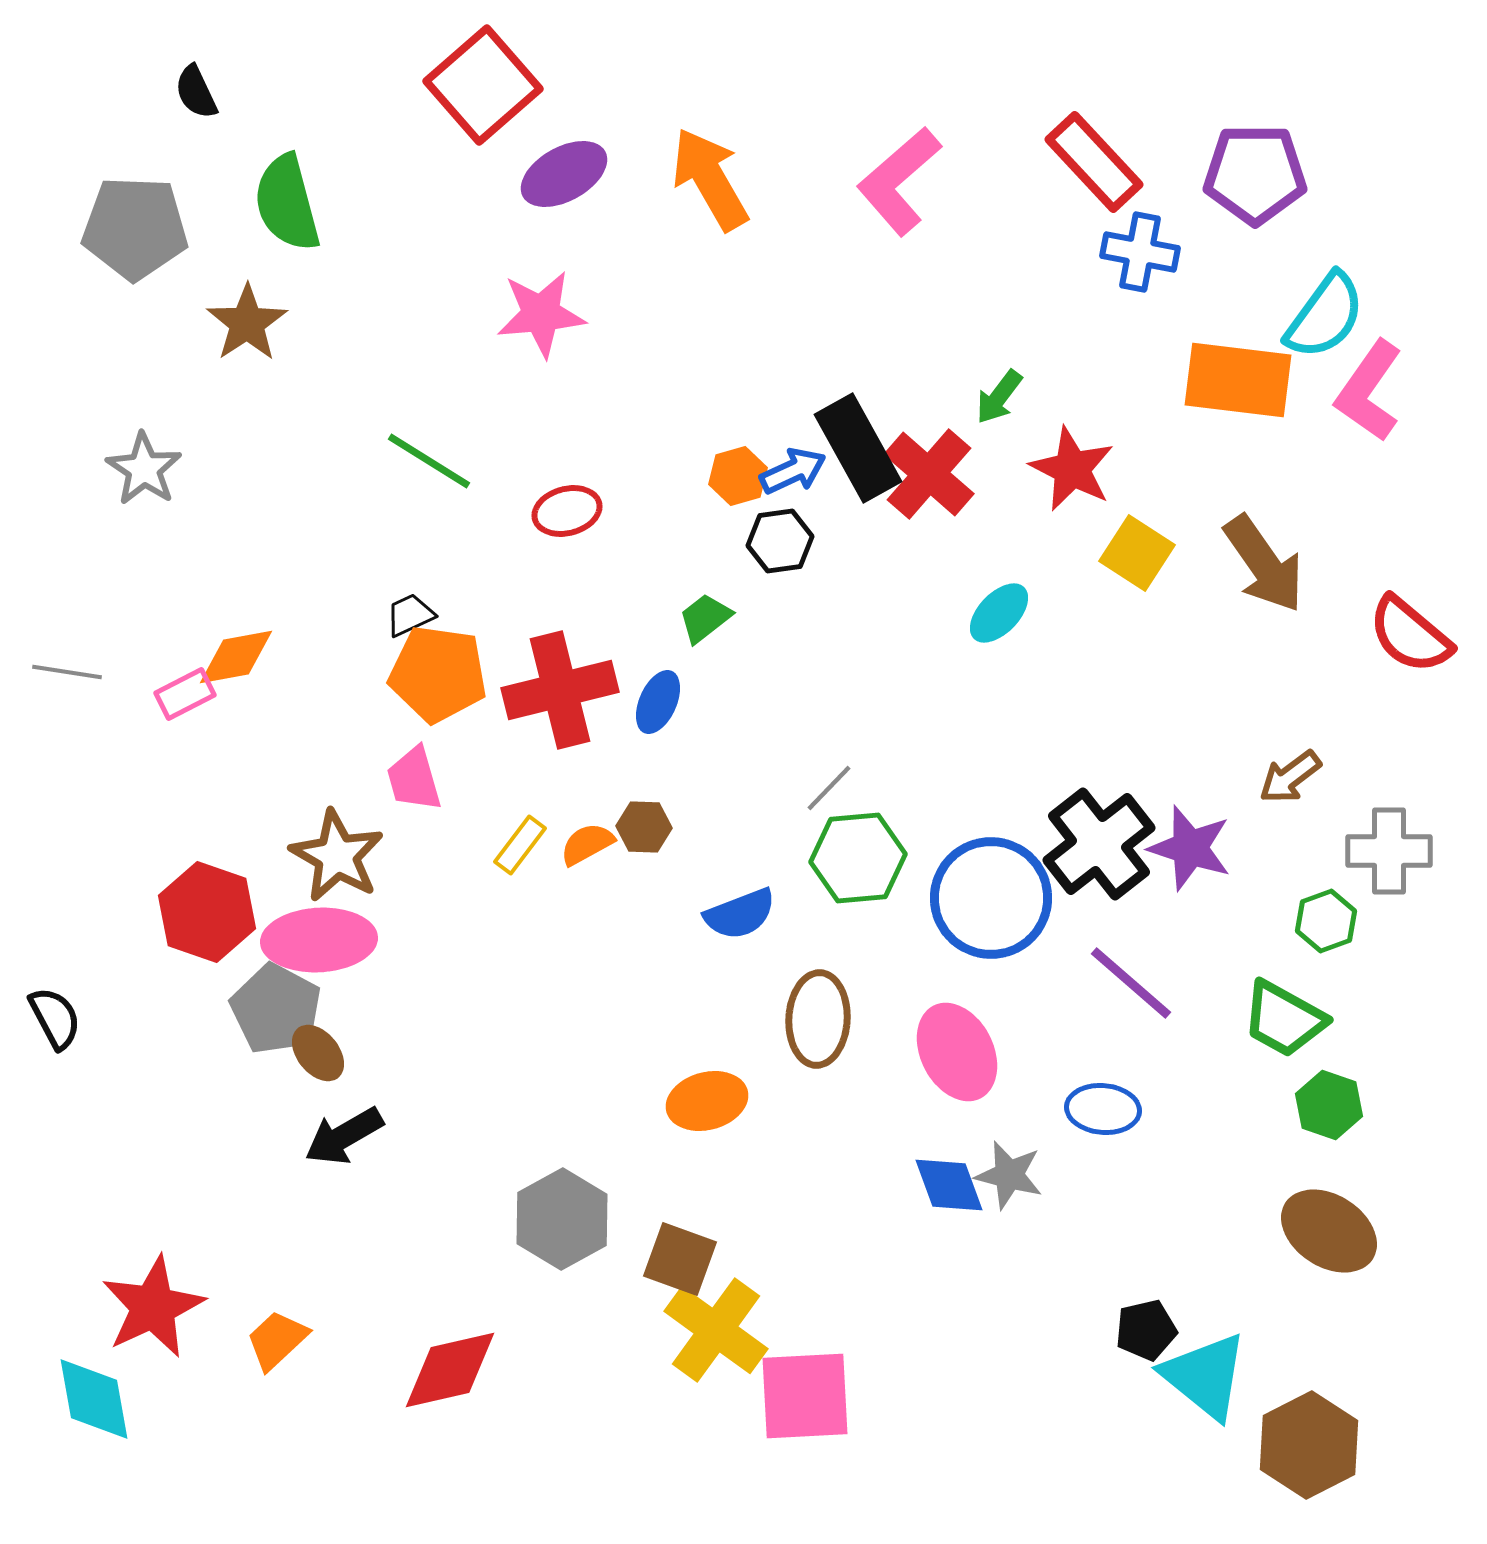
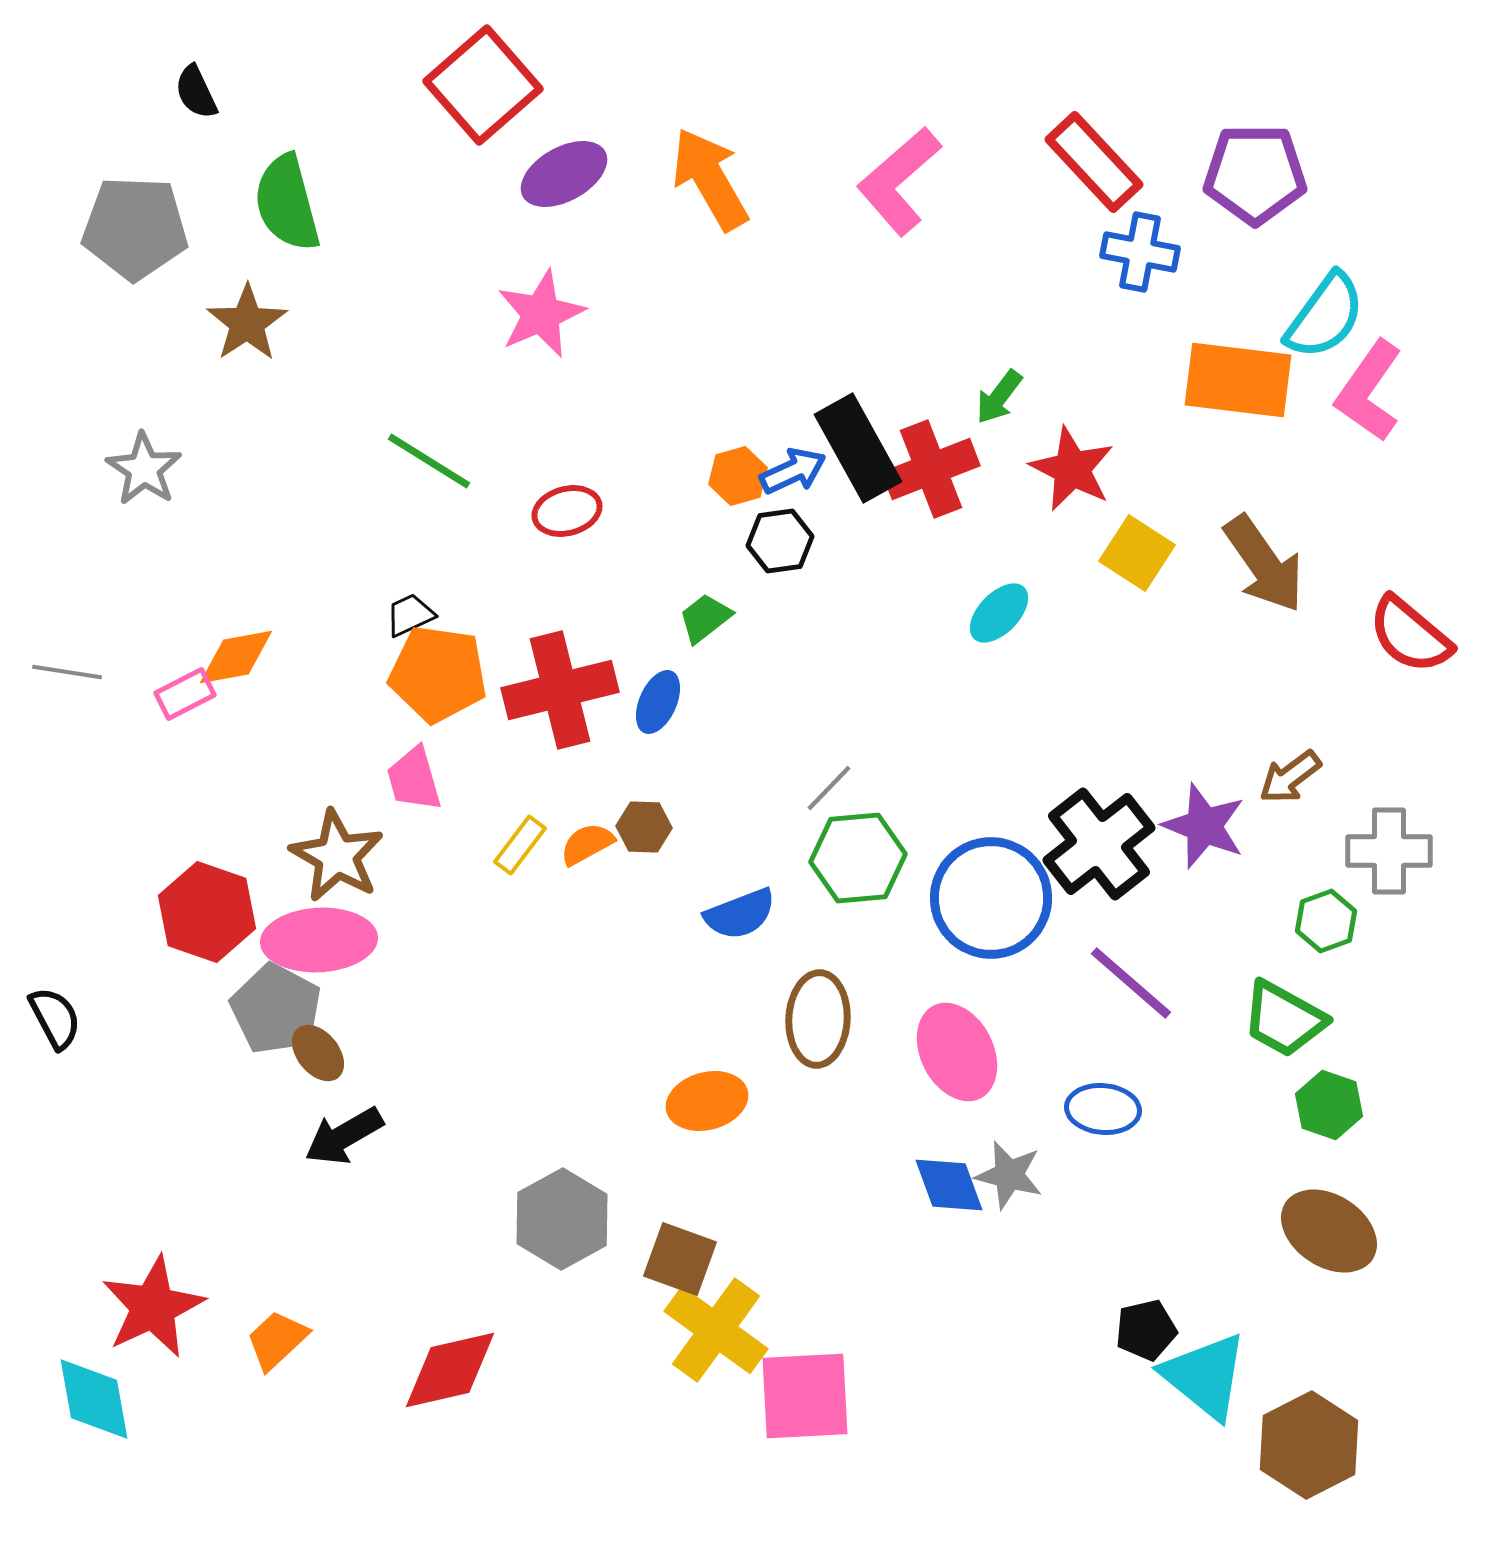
pink star at (541, 314): rotated 18 degrees counterclockwise
red cross at (929, 474): moved 2 px right, 5 px up; rotated 28 degrees clockwise
purple star at (1190, 848): moved 14 px right, 22 px up; rotated 4 degrees clockwise
